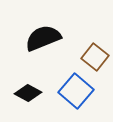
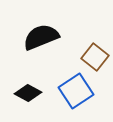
black semicircle: moved 2 px left, 1 px up
blue square: rotated 16 degrees clockwise
